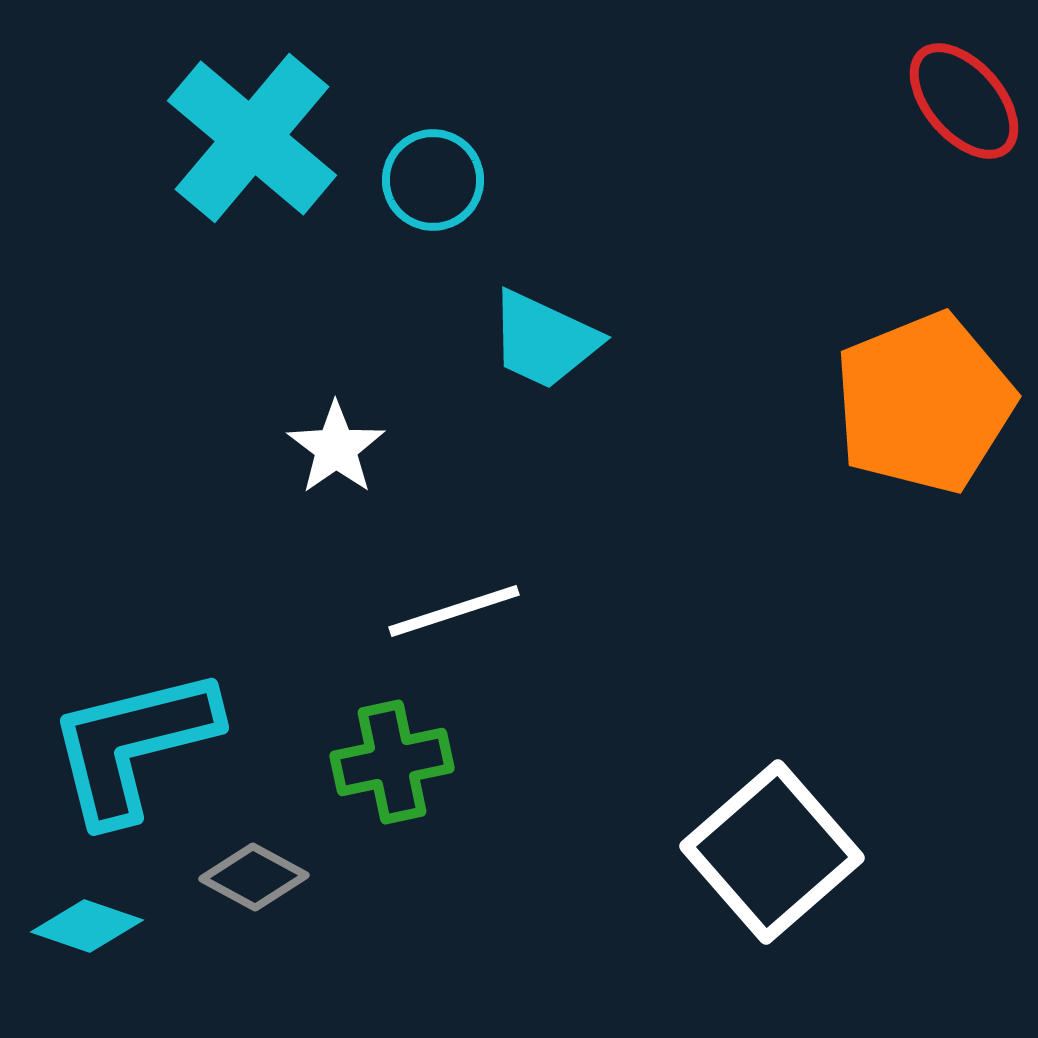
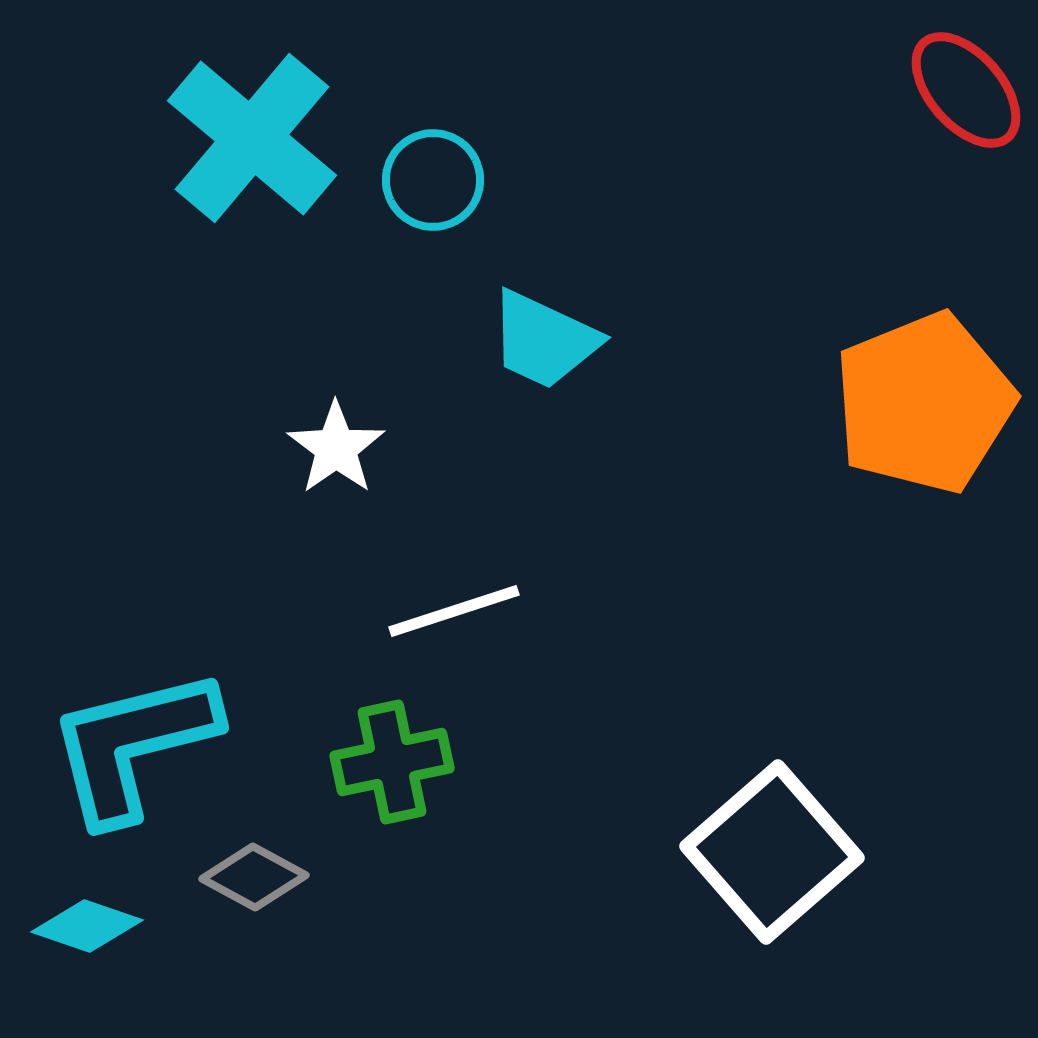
red ellipse: moved 2 px right, 11 px up
